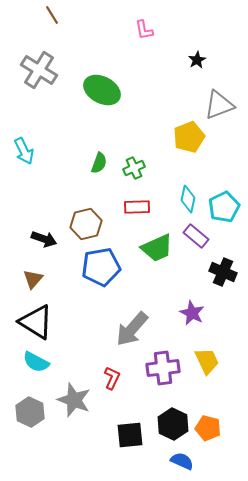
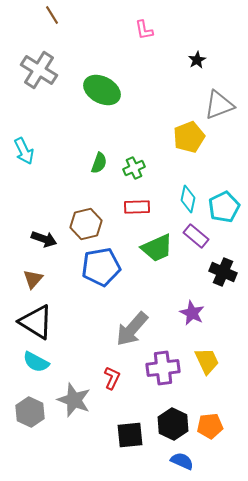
orange pentagon: moved 2 px right, 2 px up; rotated 20 degrees counterclockwise
